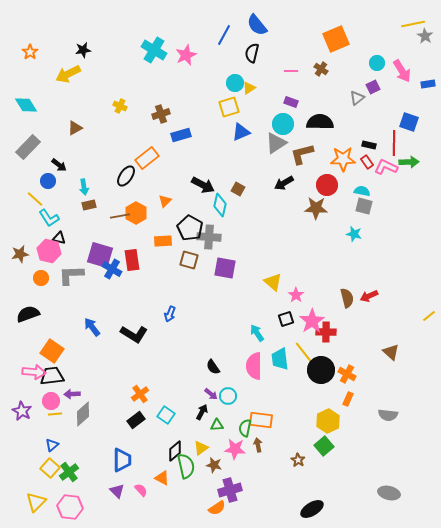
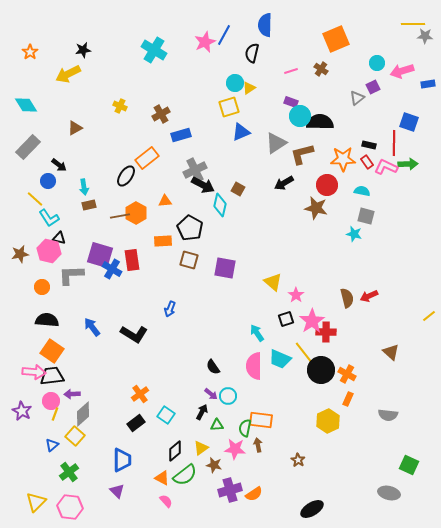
yellow line at (413, 24): rotated 10 degrees clockwise
blue semicircle at (257, 25): moved 8 px right; rotated 40 degrees clockwise
gray star at (425, 36): rotated 28 degrees counterclockwise
pink star at (186, 55): moved 19 px right, 13 px up
pink line at (291, 71): rotated 16 degrees counterclockwise
pink arrow at (402, 71): rotated 105 degrees clockwise
brown cross at (161, 114): rotated 12 degrees counterclockwise
cyan circle at (283, 124): moved 17 px right, 8 px up
green arrow at (409, 162): moved 1 px left, 2 px down
orange triangle at (165, 201): rotated 40 degrees clockwise
gray square at (364, 206): moved 2 px right, 10 px down
brown star at (316, 208): rotated 10 degrees clockwise
gray cross at (209, 237): moved 14 px left, 67 px up; rotated 30 degrees counterclockwise
orange circle at (41, 278): moved 1 px right, 9 px down
black semicircle at (28, 314): moved 19 px right, 6 px down; rotated 25 degrees clockwise
blue arrow at (170, 314): moved 5 px up
cyan trapezoid at (280, 359): rotated 60 degrees counterclockwise
yellow line at (55, 414): rotated 64 degrees counterclockwise
black rectangle at (136, 420): moved 3 px down
green square at (324, 446): moved 85 px right, 19 px down; rotated 24 degrees counterclockwise
green semicircle at (186, 466): moved 1 px left, 9 px down; rotated 65 degrees clockwise
yellow square at (50, 468): moved 25 px right, 32 px up
pink semicircle at (141, 490): moved 25 px right, 11 px down
orange semicircle at (217, 508): moved 37 px right, 14 px up
